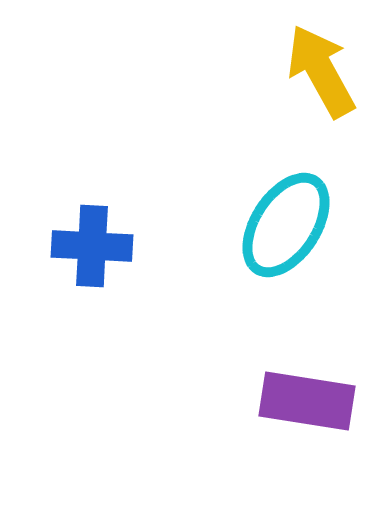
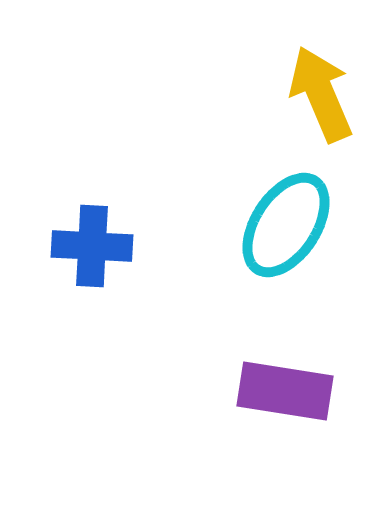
yellow arrow: moved 23 px down; rotated 6 degrees clockwise
purple rectangle: moved 22 px left, 10 px up
